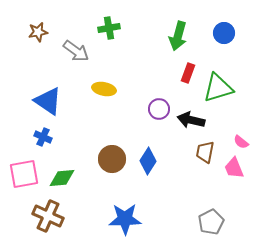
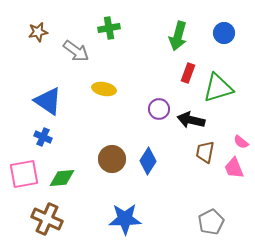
brown cross: moved 1 px left, 3 px down
